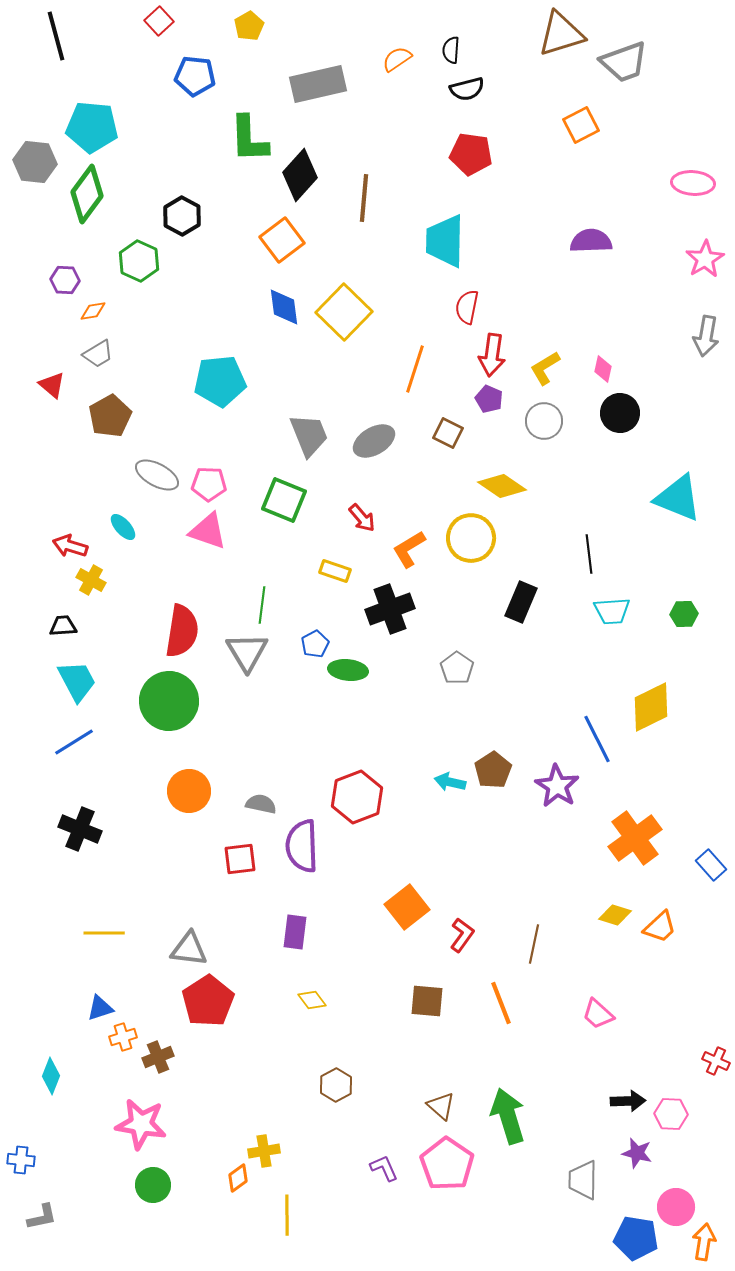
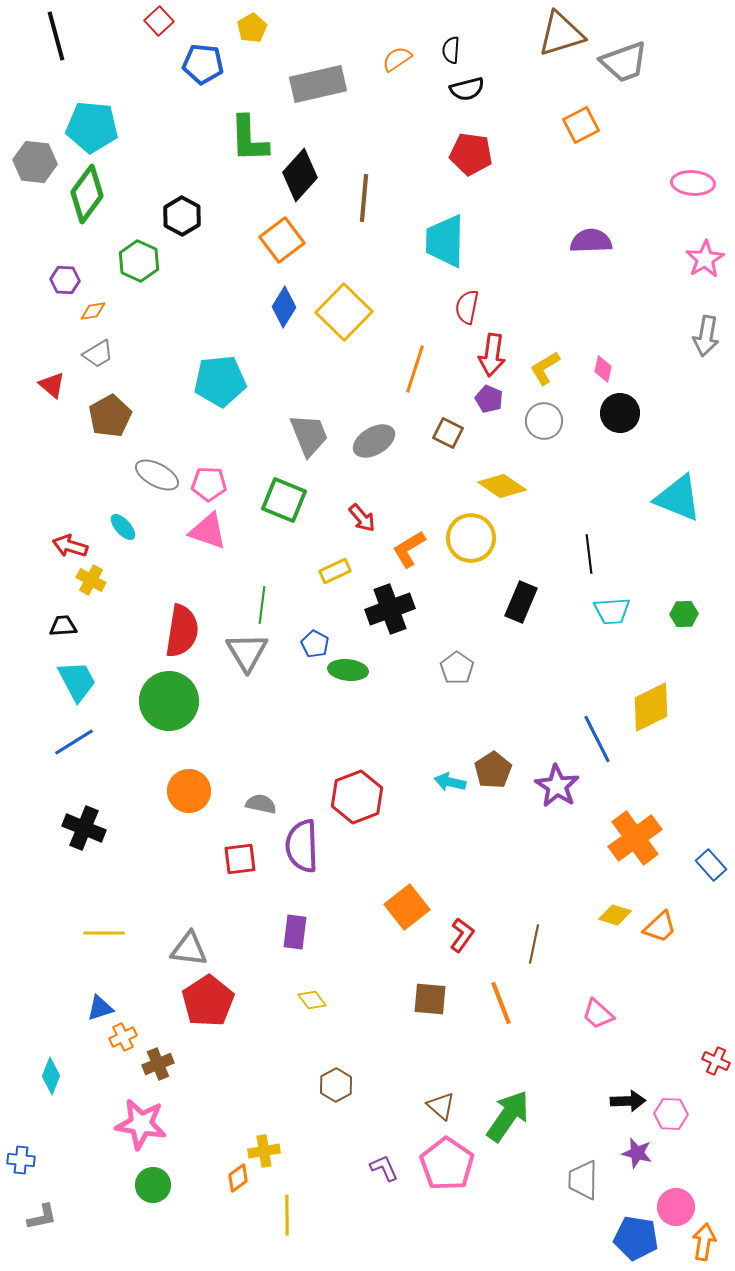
yellow pentagon at (249, 26): moved 3 px right, 2 px down
blue pentagon at (195, 76): moved 8 px right, 12 px up
blue diamond at (284, 307): rotated 39 degrees clockwise
yellow rectangle at (335, 571): rotated 44 degrees counterclockwise
blue pentagon at (315, 644): rotated 16 degrees counterclockwise
black cross at (80, 829): moved 4 px right, 1 px up
brown square at (427, 1001): moved 3 px right, 2 px up
orange cross at (123, 1037): rotated 8 degrees counterclockwise
brown cross at (158, 1057): moved 7 px down
green arrow at (508, 1116): rotated 52 degrees clockwise
